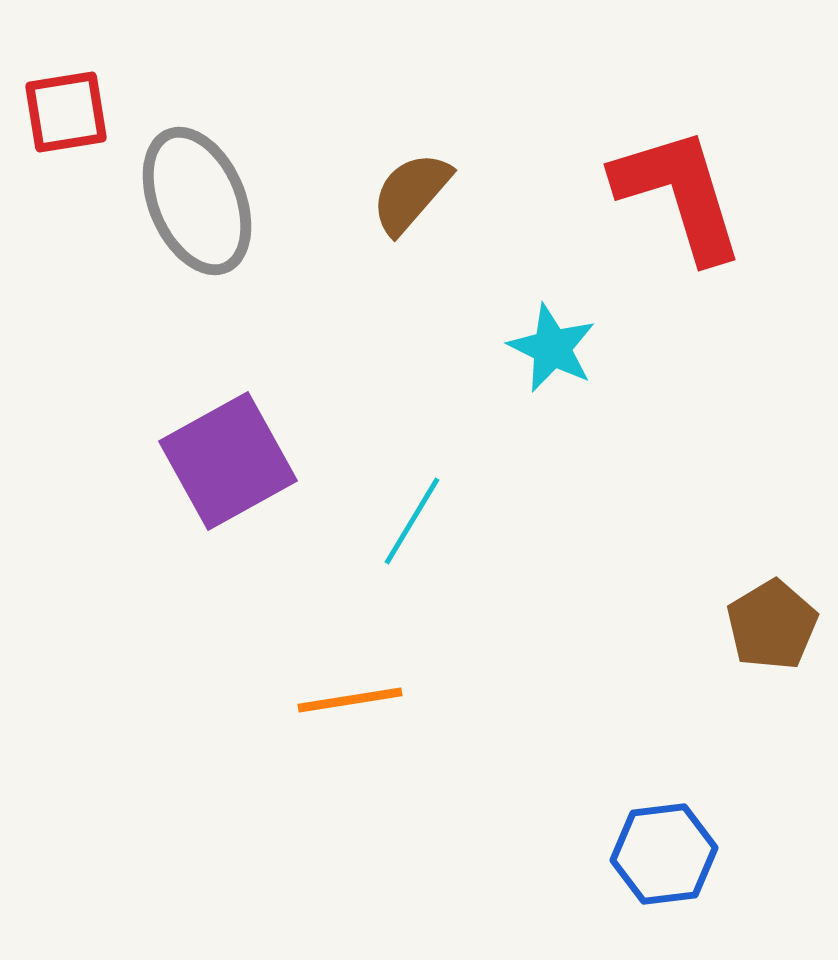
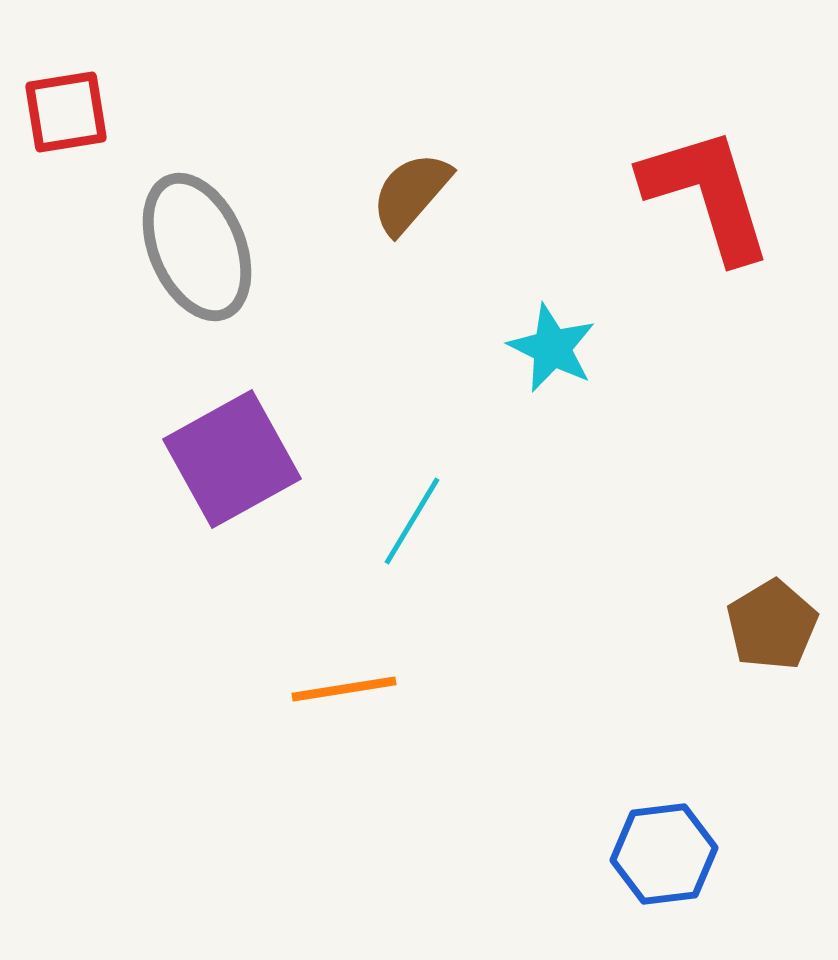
red L-shape: moved 28 px right
gray ellipse: moved 46 px down
purple square: moved 4 px right, 2 px up
orange line: moved 6 px left, 11 px up
